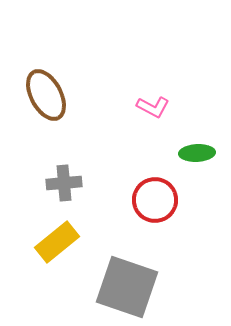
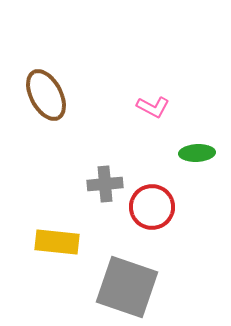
gray cross: moved 41 px right, 1 px down
red circle: moved 3 px left, 7 px down
yellow rectangle: rotated 45 degrees clockwise
